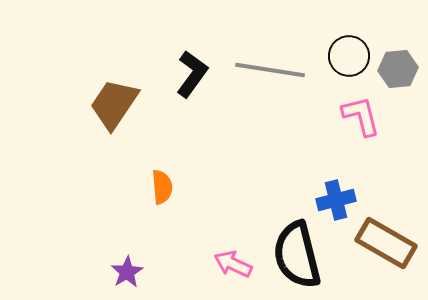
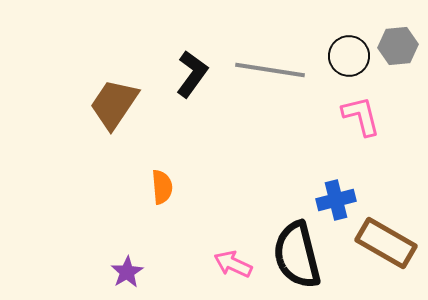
gray hexagon: moved 23 px up
